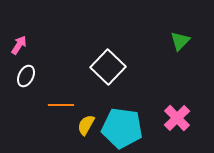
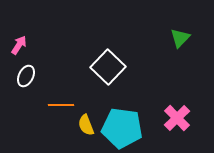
green triangle: moved 3 px up
yellow semicircle: rotated 50 degrees counterclockwise
